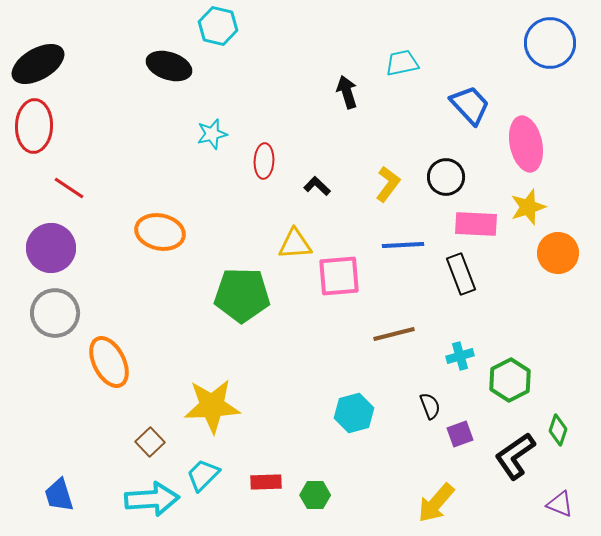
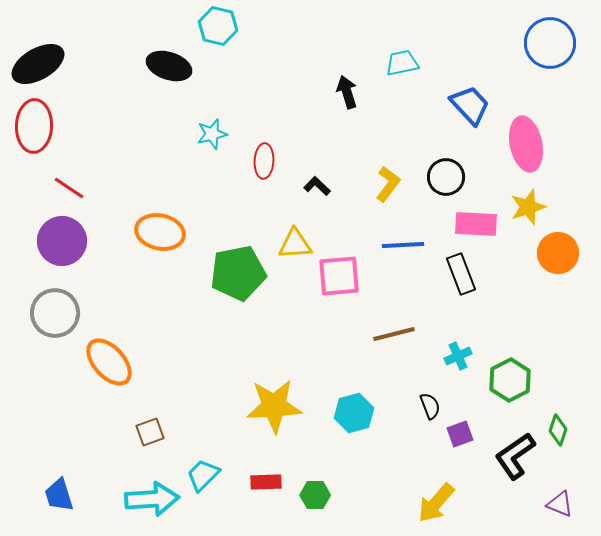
purple circle at (51, 248): moved 11 px right, 7 px up
green pentagon at (242, 295): moved 4 px left, 22 px up; rotated 12 degrees counterclockwise
cyan cross at (460, 356): moved 2 px left; rotated 8 degrees counterclockwise
orange ellipse at (109, 362): rotated 15 degrees counterclockwise
yellow star at (212, 406): moved 62 px right
brown square at (150, 442): moved 10 px up; rotated 24 degrees clockwise
